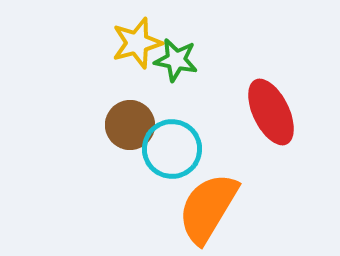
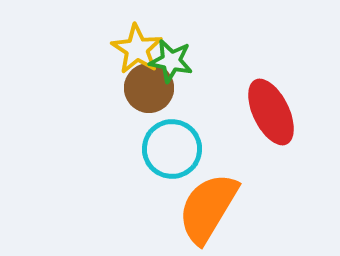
yellow star: moved 6 px down; rotated 24 degrees counterclockwise
green star: moved 5 px left, 1 px down
brown circle: moved 19 px right, 37 px up
